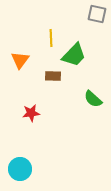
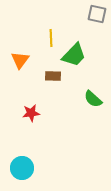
cyan circle: moved 2 px right, 1 px up
